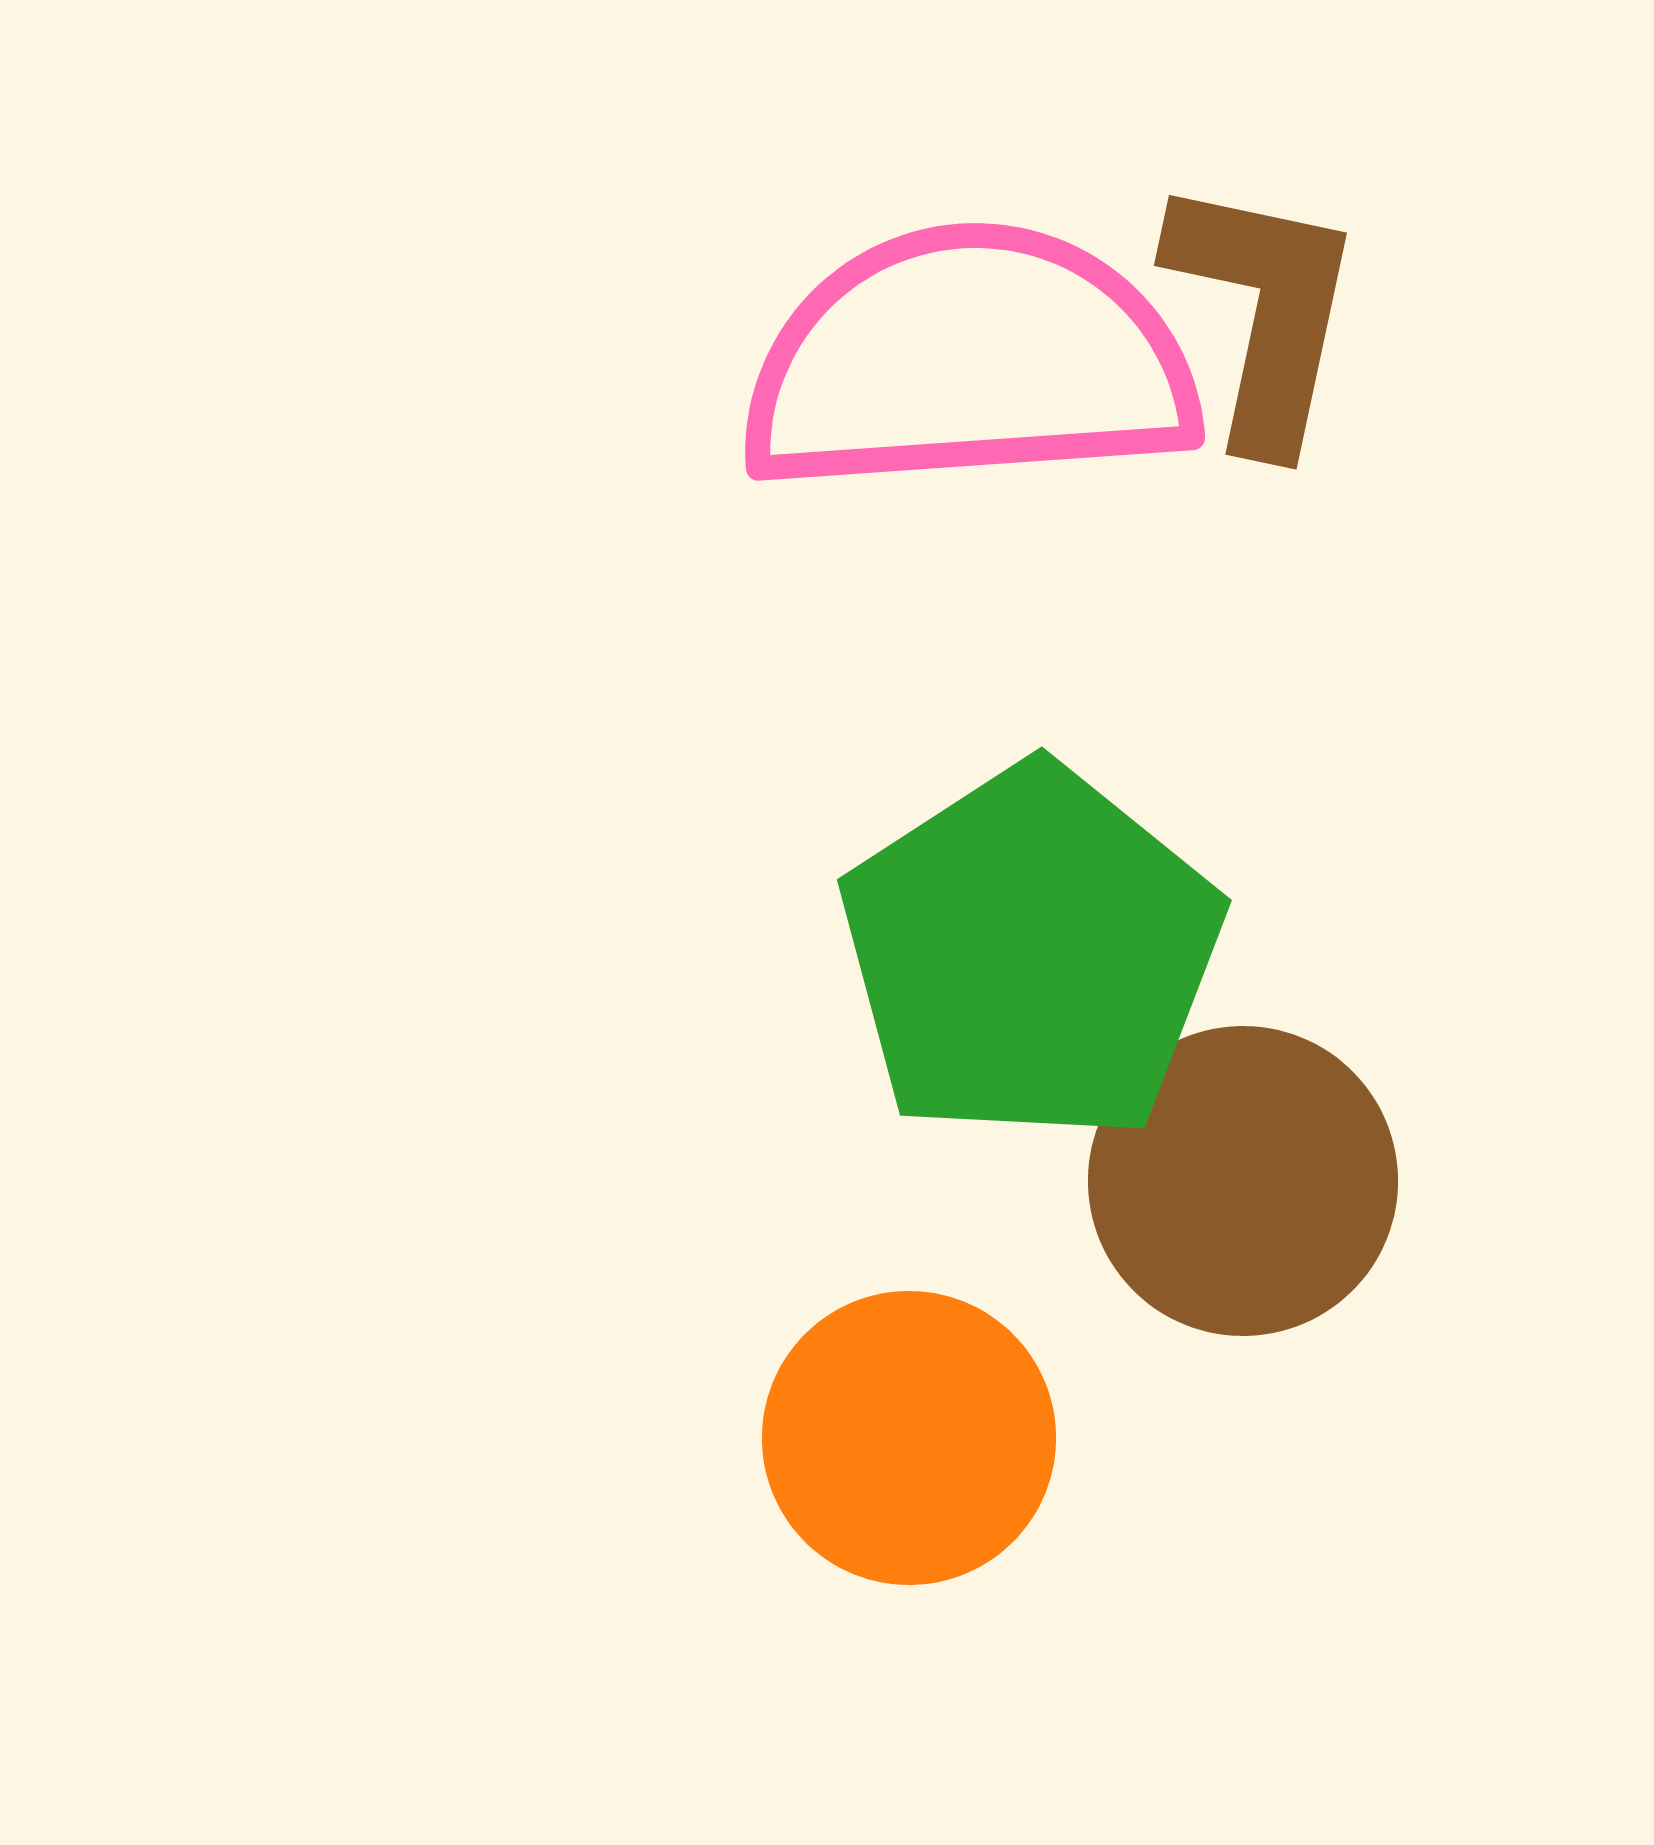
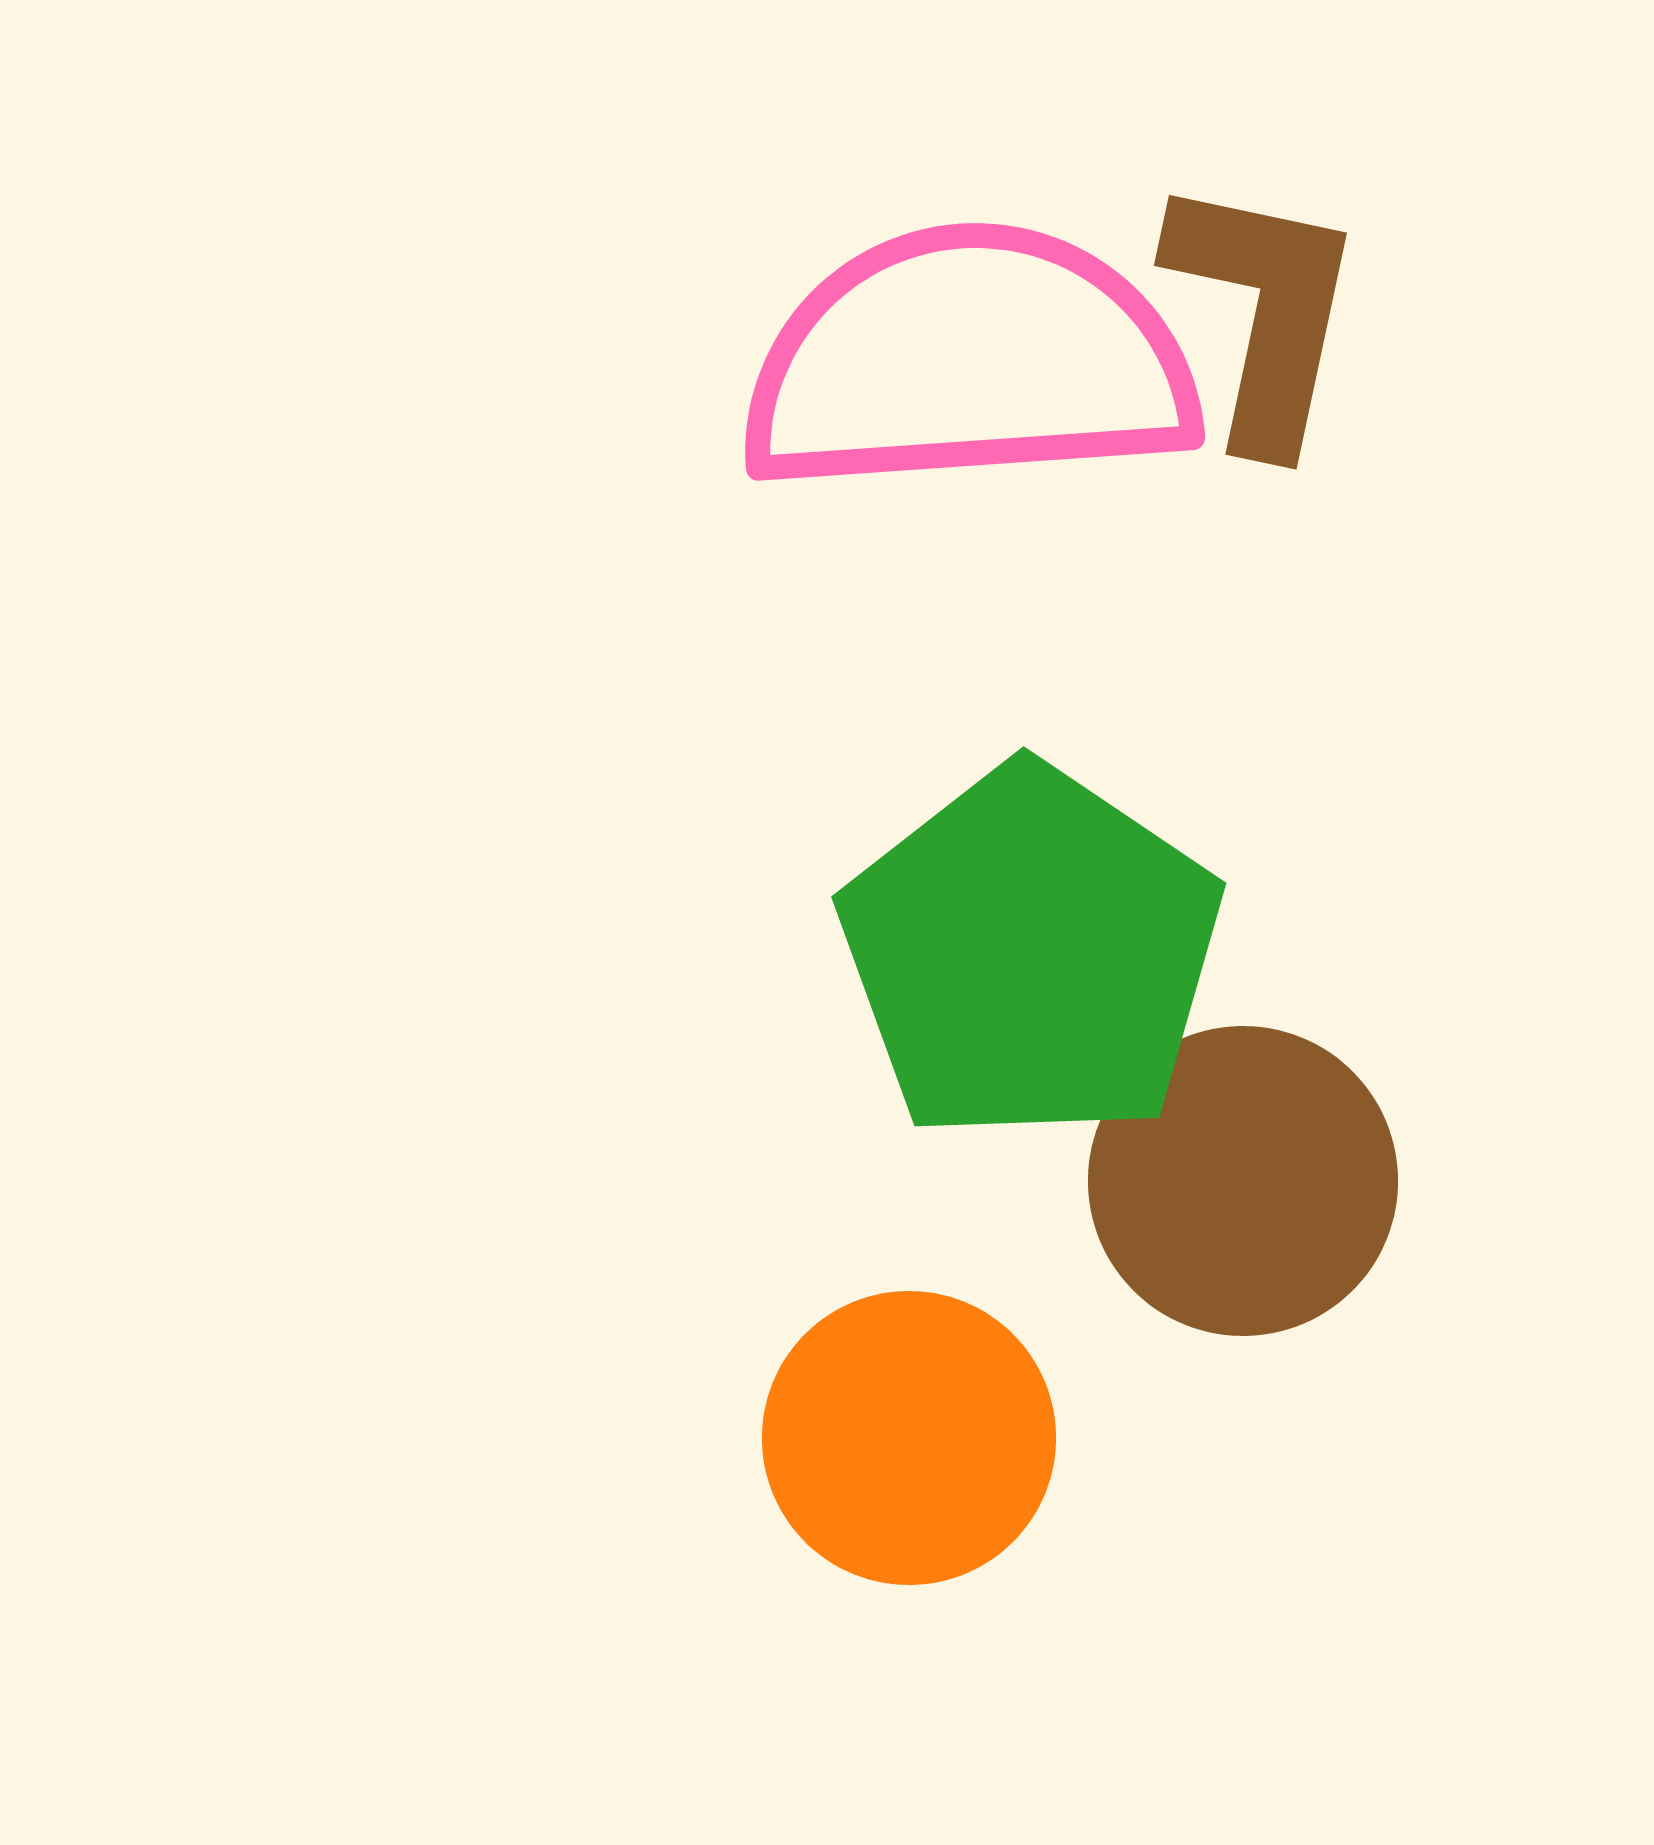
green pentagon: rotated 5 degrees counterclockwise
